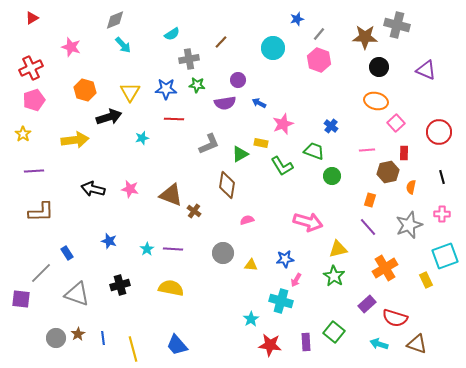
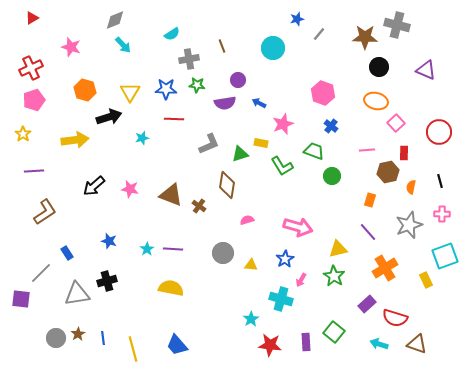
brown line at (221, 42): moved 1 px right, 4 px down; rotated 64 degrees counterclockwise
pink hexagon at (319, 60): moved 4 px right, 33 px down
green triangle at (240, 154): rotated 12 degrees clockwise
black line at (442, 177): moved 2 px left, 4 px down
black arrow at (93, 189): moved 1 px right, 3 px up; rotated 55 degrees counterclockwise
brown cross at (194, 211): moved 5 px right, 5 px up
brown L-shape at (41, 212): moved 4 px right; rotated 32 degrees counterclockwise
pink arrow at (308, 222): moved 10 px left, 5 px down
purple line at (368, 227): moved 5 px down
blue star at (285, 259): rotated 24 degrees counterclockwise
pink arrow at (296, 280): moved 5 px right
black cross at (120, 285): moved 13 px left, 4 px up
gray triangle at (77, 294): rotated 28 degrees counterclockwise
cyan cross at (281, 301): moved 2 px up
